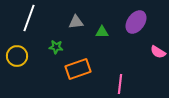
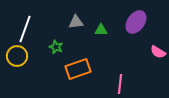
white line: moved 4 px left, 11 px down
green triangle: moved 1 px left, 2 px up
green star: rotated 16 degrees clockwise
